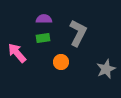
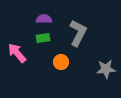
gray star: rotated 18 degrees clockwise
